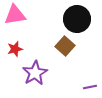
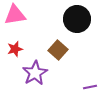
brown square: moved 7 px left, 4 px down
